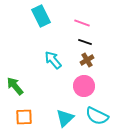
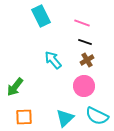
green arrow: moved 1 px down; rotated 102 degrees counterclockwise
